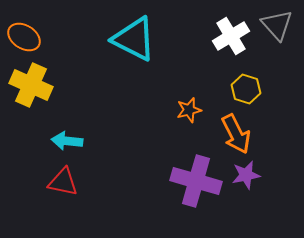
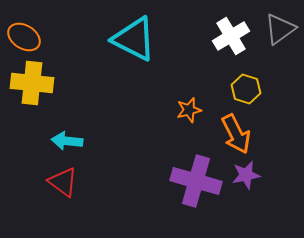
gray triangle: moved 3 px right, 4 px down; rotated 36 degrees clockwise
yellow cross: moved 1 px right, 2 px up; rotated 18 degrees counterclockwise
red triangle: rotated 24 degrees clockwise
